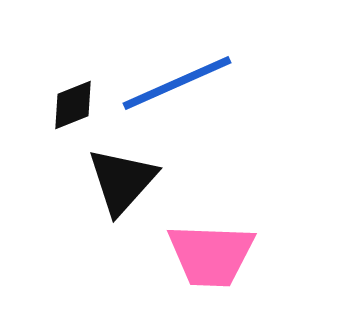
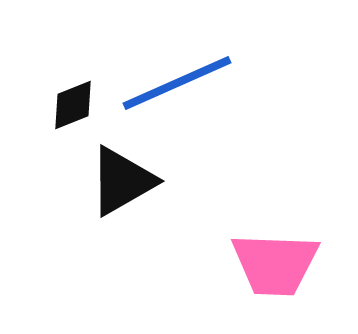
black triangle: rotated 18 degrees clockwise
pink trapezoid: moved 64 px right, 9 px down
